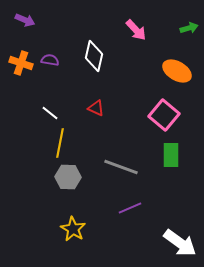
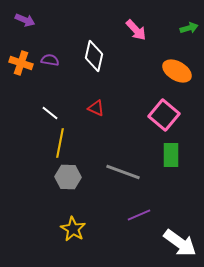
gray line: moved 2 px right, 5 px down
purple line: moved 9 px right, 7 px down
